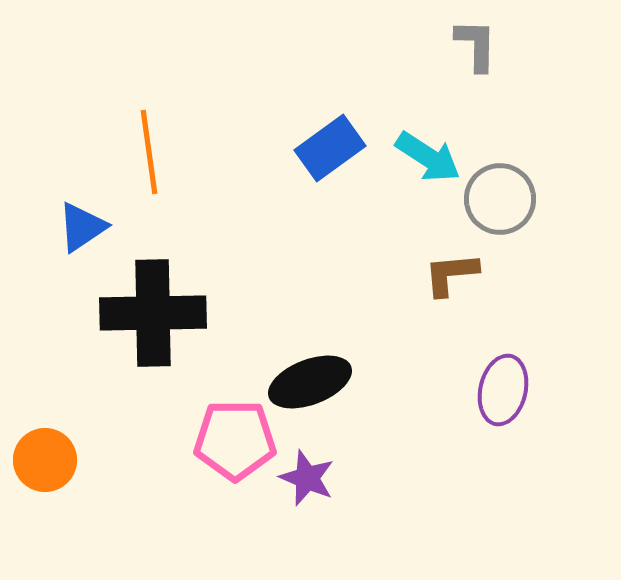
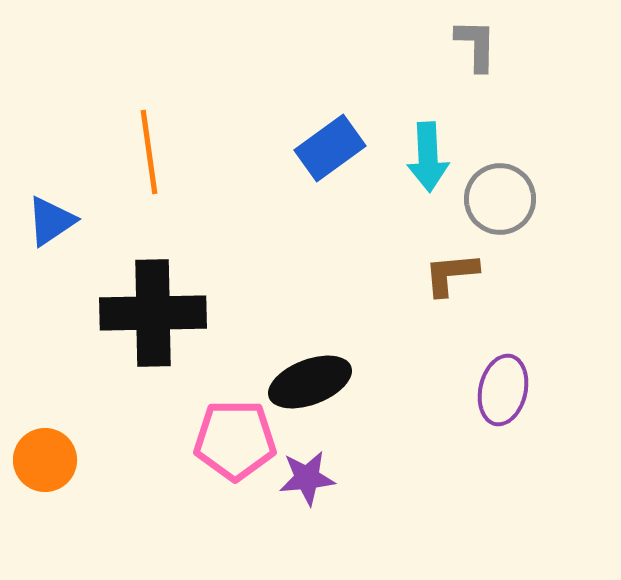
cyan arrow: rotated 54 degrees clockwise
blue triangle: moved 31 px left, 6 px up
purple star: rotated 28 degrees counterclockwise
